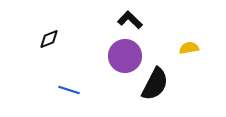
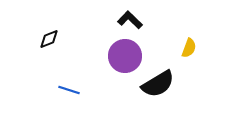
yellow semicircle: rotated 120 degrees clockwise
black semicircle: moved 3 px right; rotated 32 degrees clockwise
